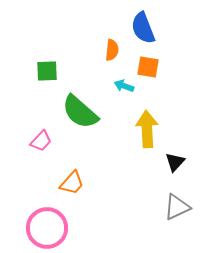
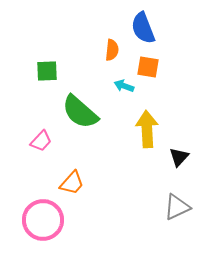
black triangle: moved 4 px right, 5 px up
pink circle: moved 4 px left, 8 px up
